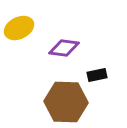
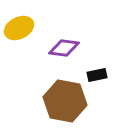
brown hexagon: moved 1 px left, 1 px up; rotated 9 degrees clockwise
